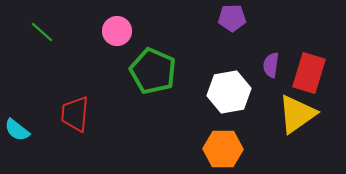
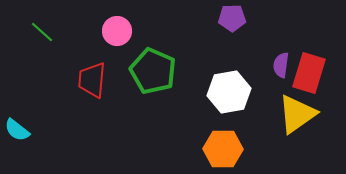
purple semicircle: moved 10 px right
red trapezoid: moved 17 px right, 34 px up
